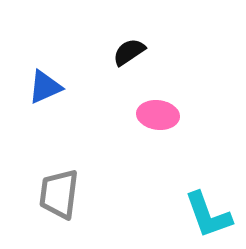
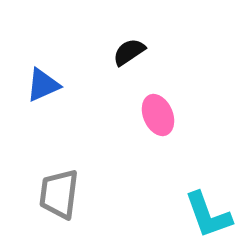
blue triangle: moved 2 px left, 2 px up
pink ellipse: rotated 60 degrees clockwise
